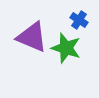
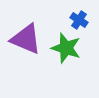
purple triangle: moved 6 px left, 2 px down
